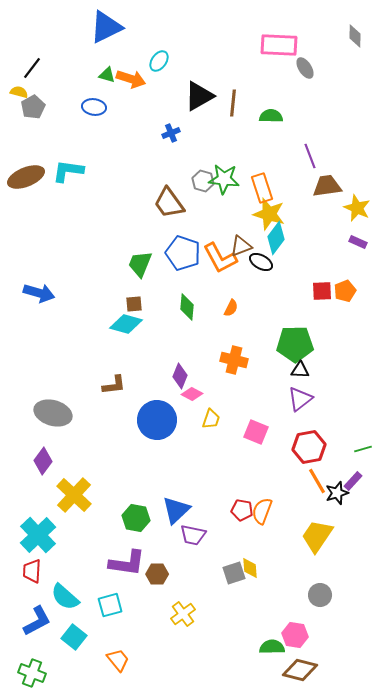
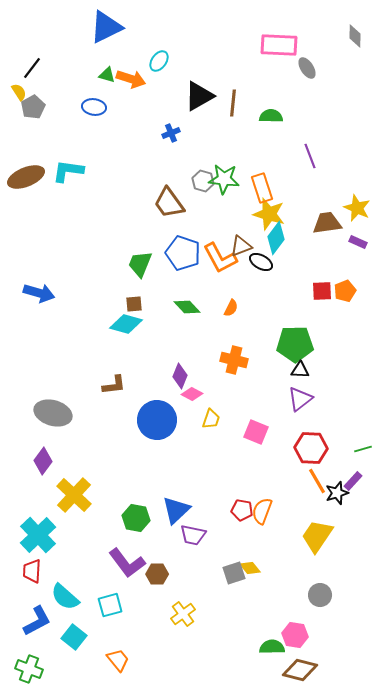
gray ellipse at (305, 68): moved 2 px right
yellow semicircle at (19, 92): rotated 42 degrees clockwise
brown trapezoid at (327, 186): moved 37 px down
green diamond at (187, 307): rotated 48 degrees counterclockwise
red hexagon at (309, 447): moved 2 px right, 1 px down; rotated 12 degrees clockwise
purple L-shape at (127, 563): rotated 45 degrees clockwise
yellow diamond at (250, 568): rotated 35 degrees counterclockwise
green cross at (32, 673): moved 3 px left, 4 px up
